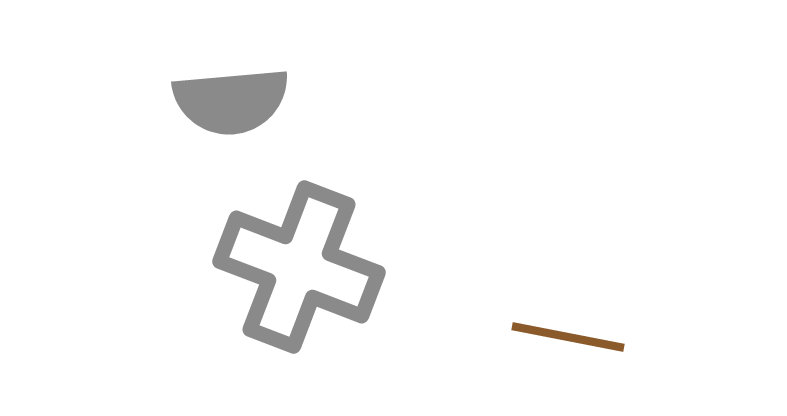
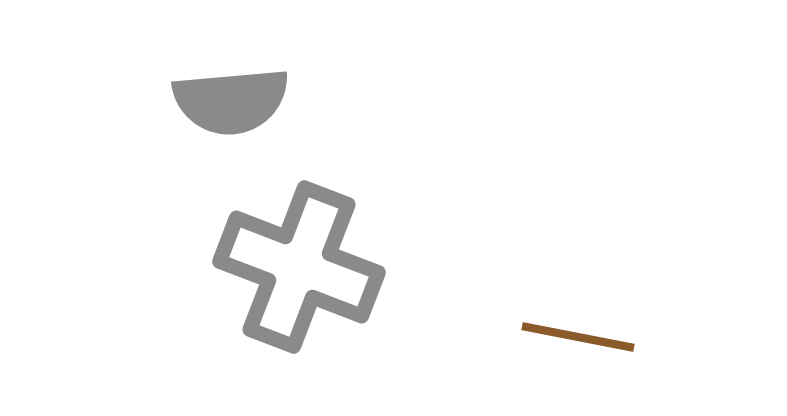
brown line: moved 10 px right
